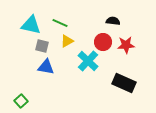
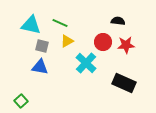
black semicircle: moved 5 px right
cyan cross: moved 2 px left, 2 px down
blue triangle: moved 6 px left
